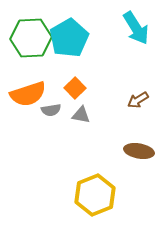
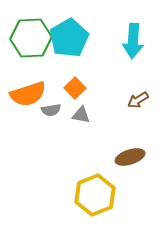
cyan arrow: moved 3 px left, 13 px down; rotated 36 degrees clockwise
brown ellipse: moved 9 px left, 6 px down; rotated 28 degrees counterclockwise
